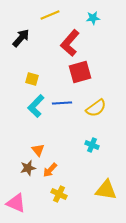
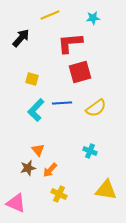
red L-shape: rotated 44 degrees clockwise
cyan L-shape: moved 4 px down
cyan cross: moved 2 px left, 6 px down
